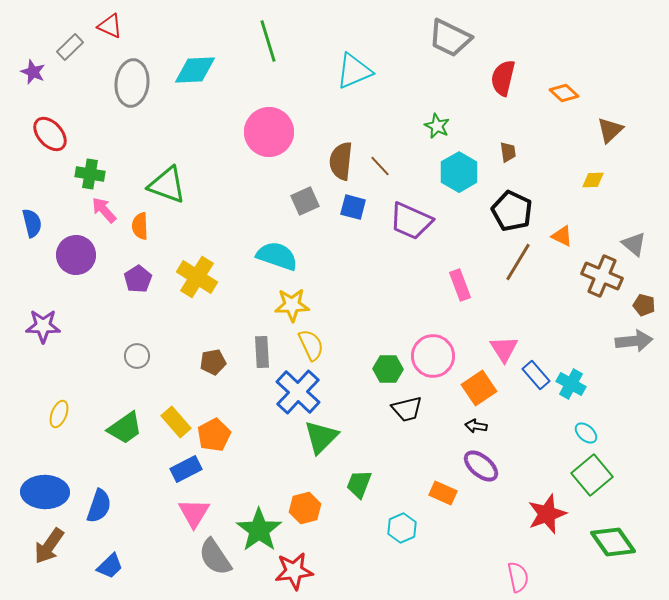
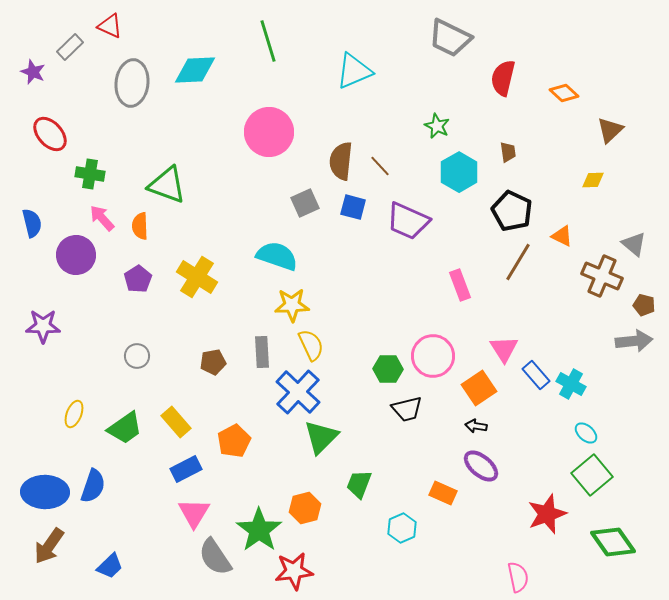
gray square at (305, 201): moved 2 px down
pink arrow at (104, 210): moved 2 px left, 8 px down
purple trapezoid at (411, 221): moved 3 px left
yellow ellipse at (59, 414): moved 15 px right
orange pentagon at (214, 435): moved 20 px right, 6 px down
blue semicircle at (99, 506): moved 6 px left, 20 px up
